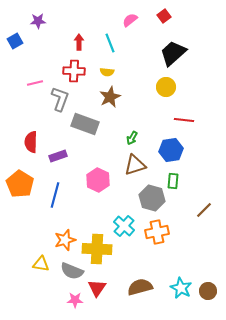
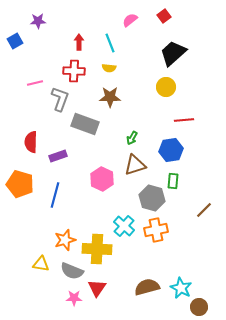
yellow semicircle: moved 2 px right, 4 px up
brown star: rotated 25 degrees clockwise
red line: rotated 12 degrees counterclockwise
pink hexagon: moved 4 px right, 1 px up
orange pentagon: rotated 16 degrees counterclockwise
orange cross: moved 1 px left, 2 px up
brown semicircle: moved 7 px right
brown circle: moved 9 px left, 16 px down
pink star: moved 1 px left, 2 px up
